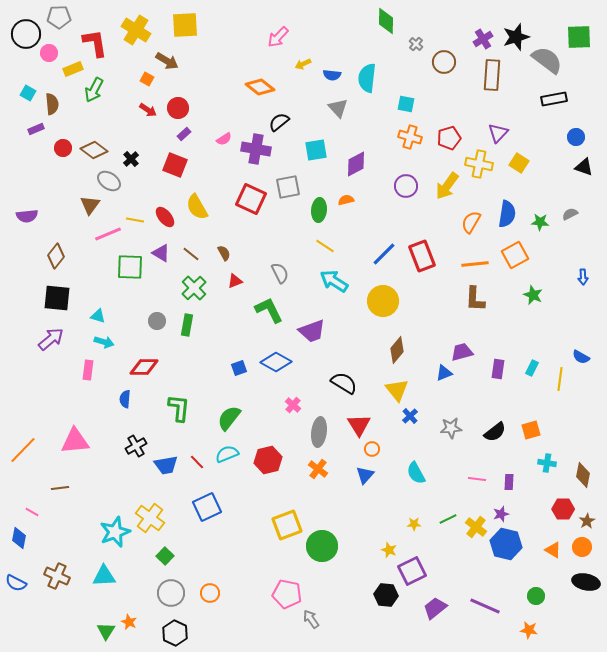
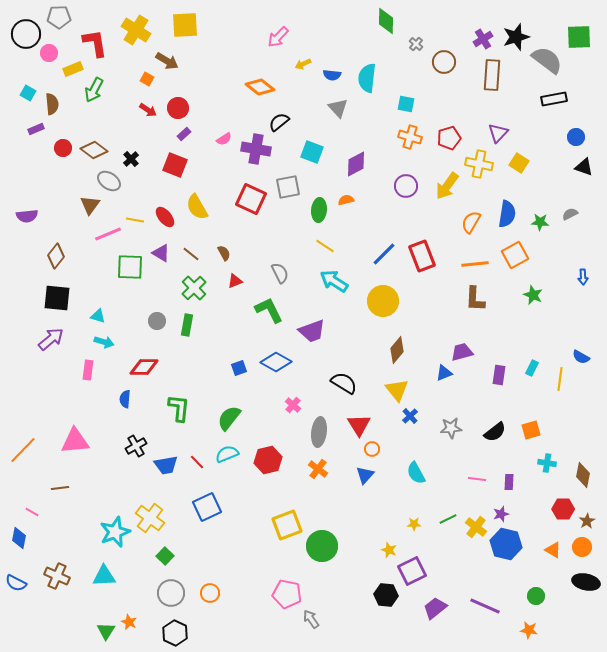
cyan square at (316, 150): moved 4 px left, 2 px down; rotated 30 degrees clockwise
purple rectangle at (498, 369): moved 1 px right, 6 px down
